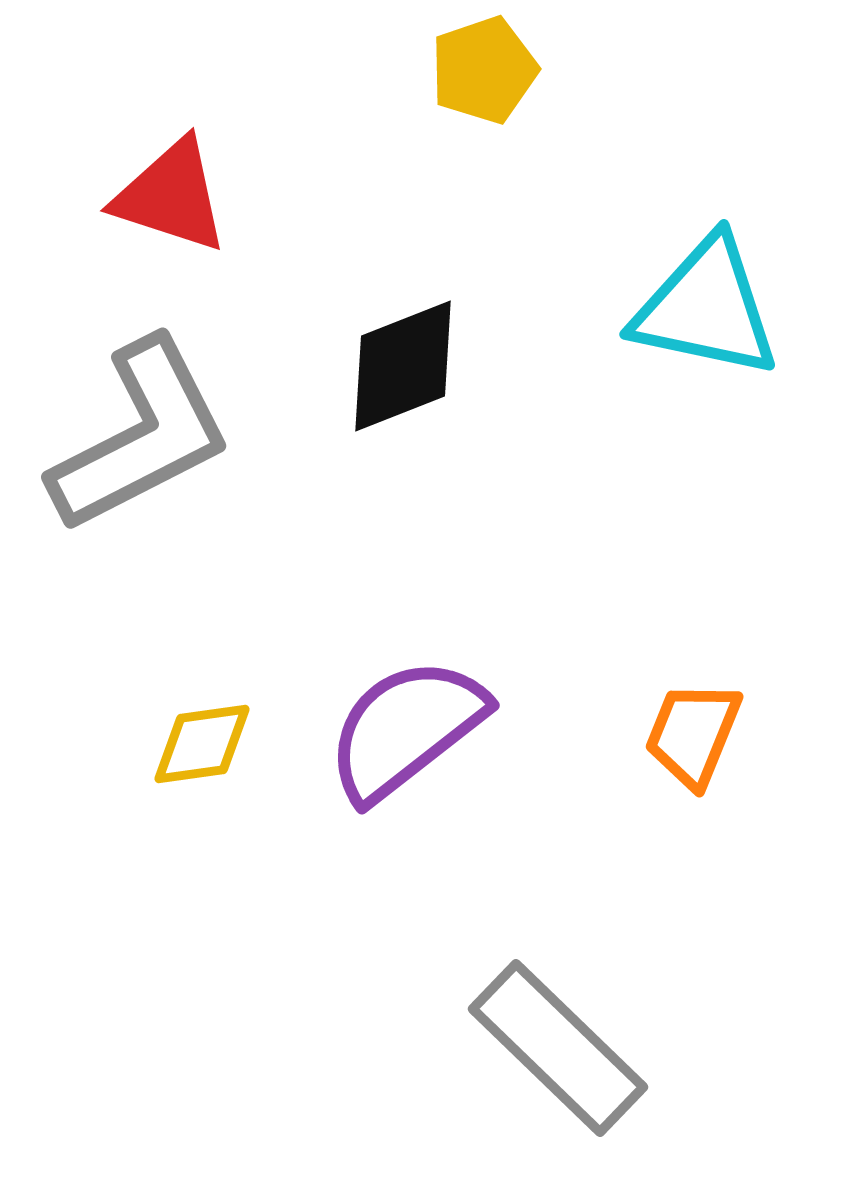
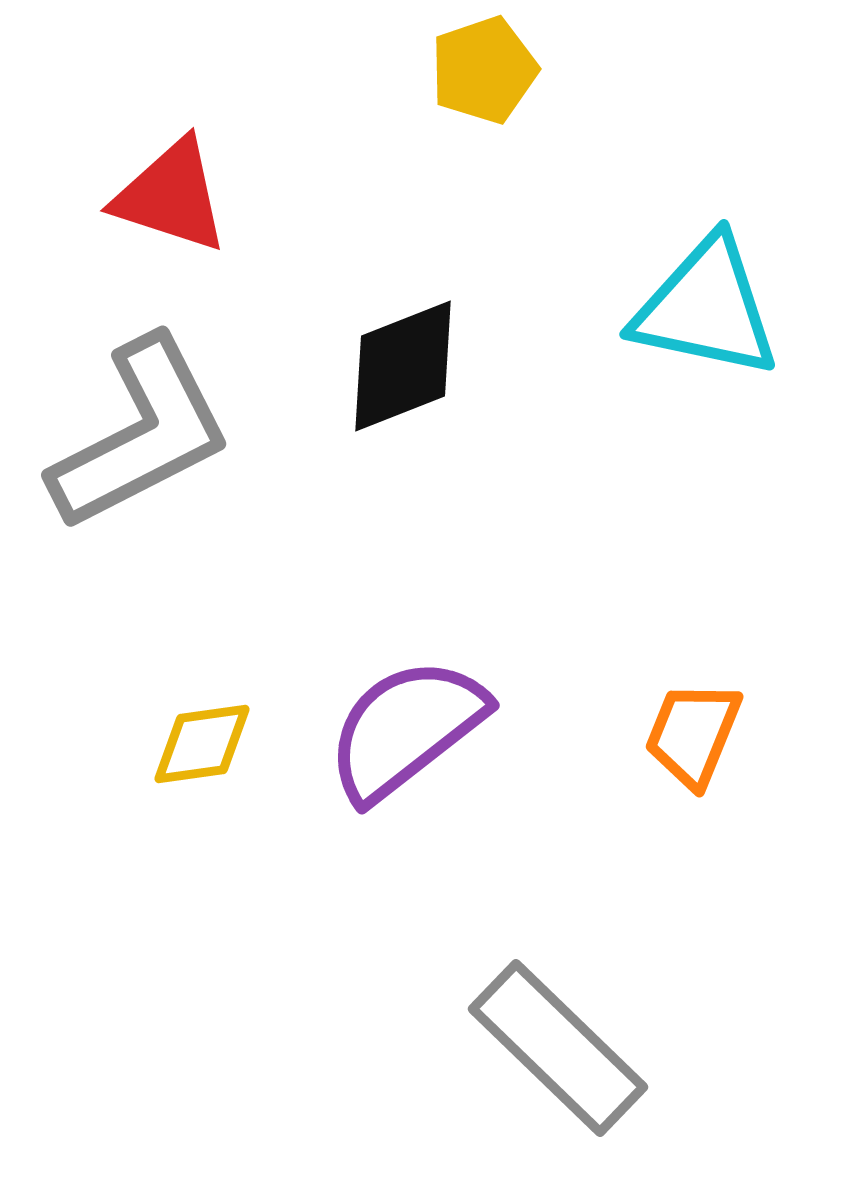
gray L-shape: moved 2 px up
